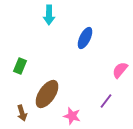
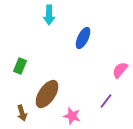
blue ellipse: moved 2 px left
